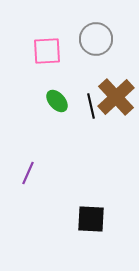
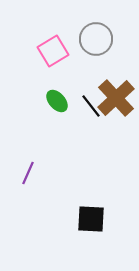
pink square: moved 6 px right; rotated 28 degrees counterclockwise
brown cross: moved 1 px down
black line: rotated 25 degrees counterclockwise
